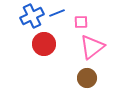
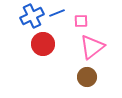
pink square: moved 1 px up
red circle: moved 1 px left
brown circle: moved 1 px up
